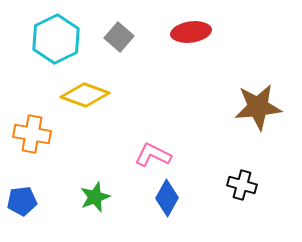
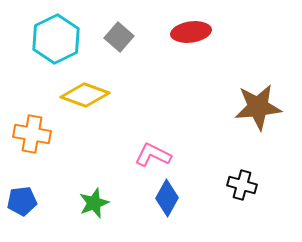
green star: moved 1 px left, 6 px down
